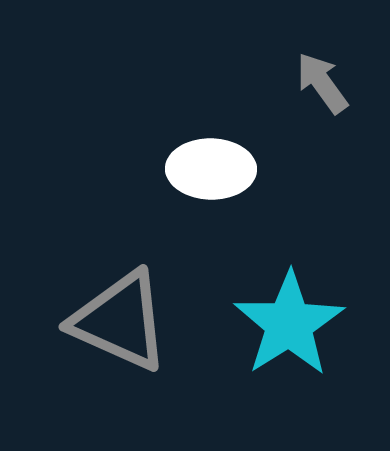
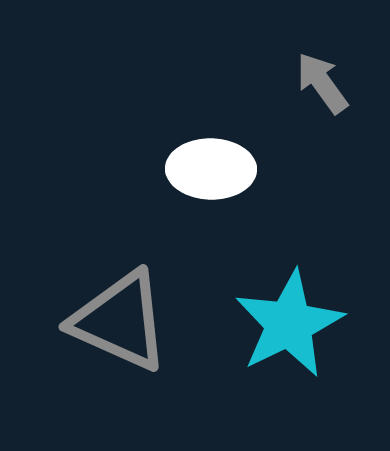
cyan star: rotated 6 degrees clockwise
